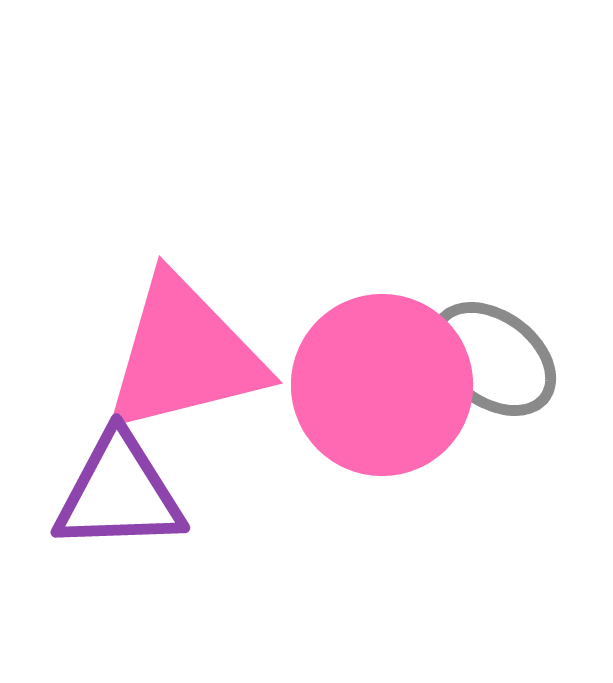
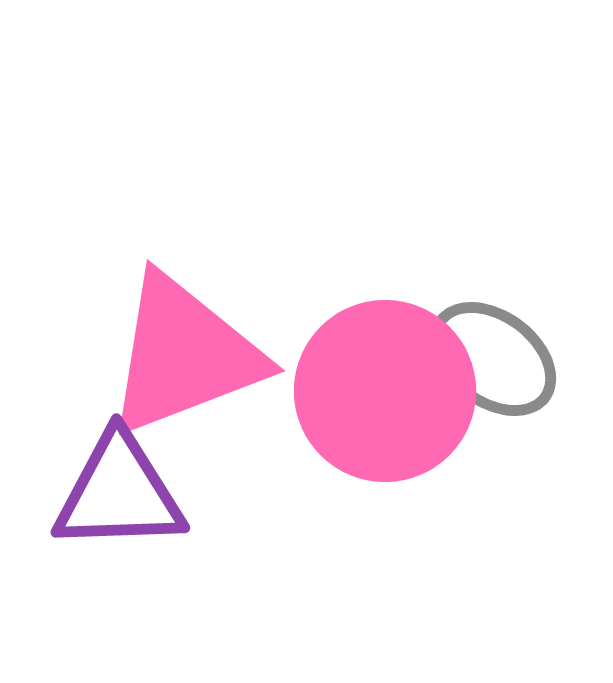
pink triangle: rotated 7 degrees counterclockwise
pink circle: moved 3 px right, 6 px down
